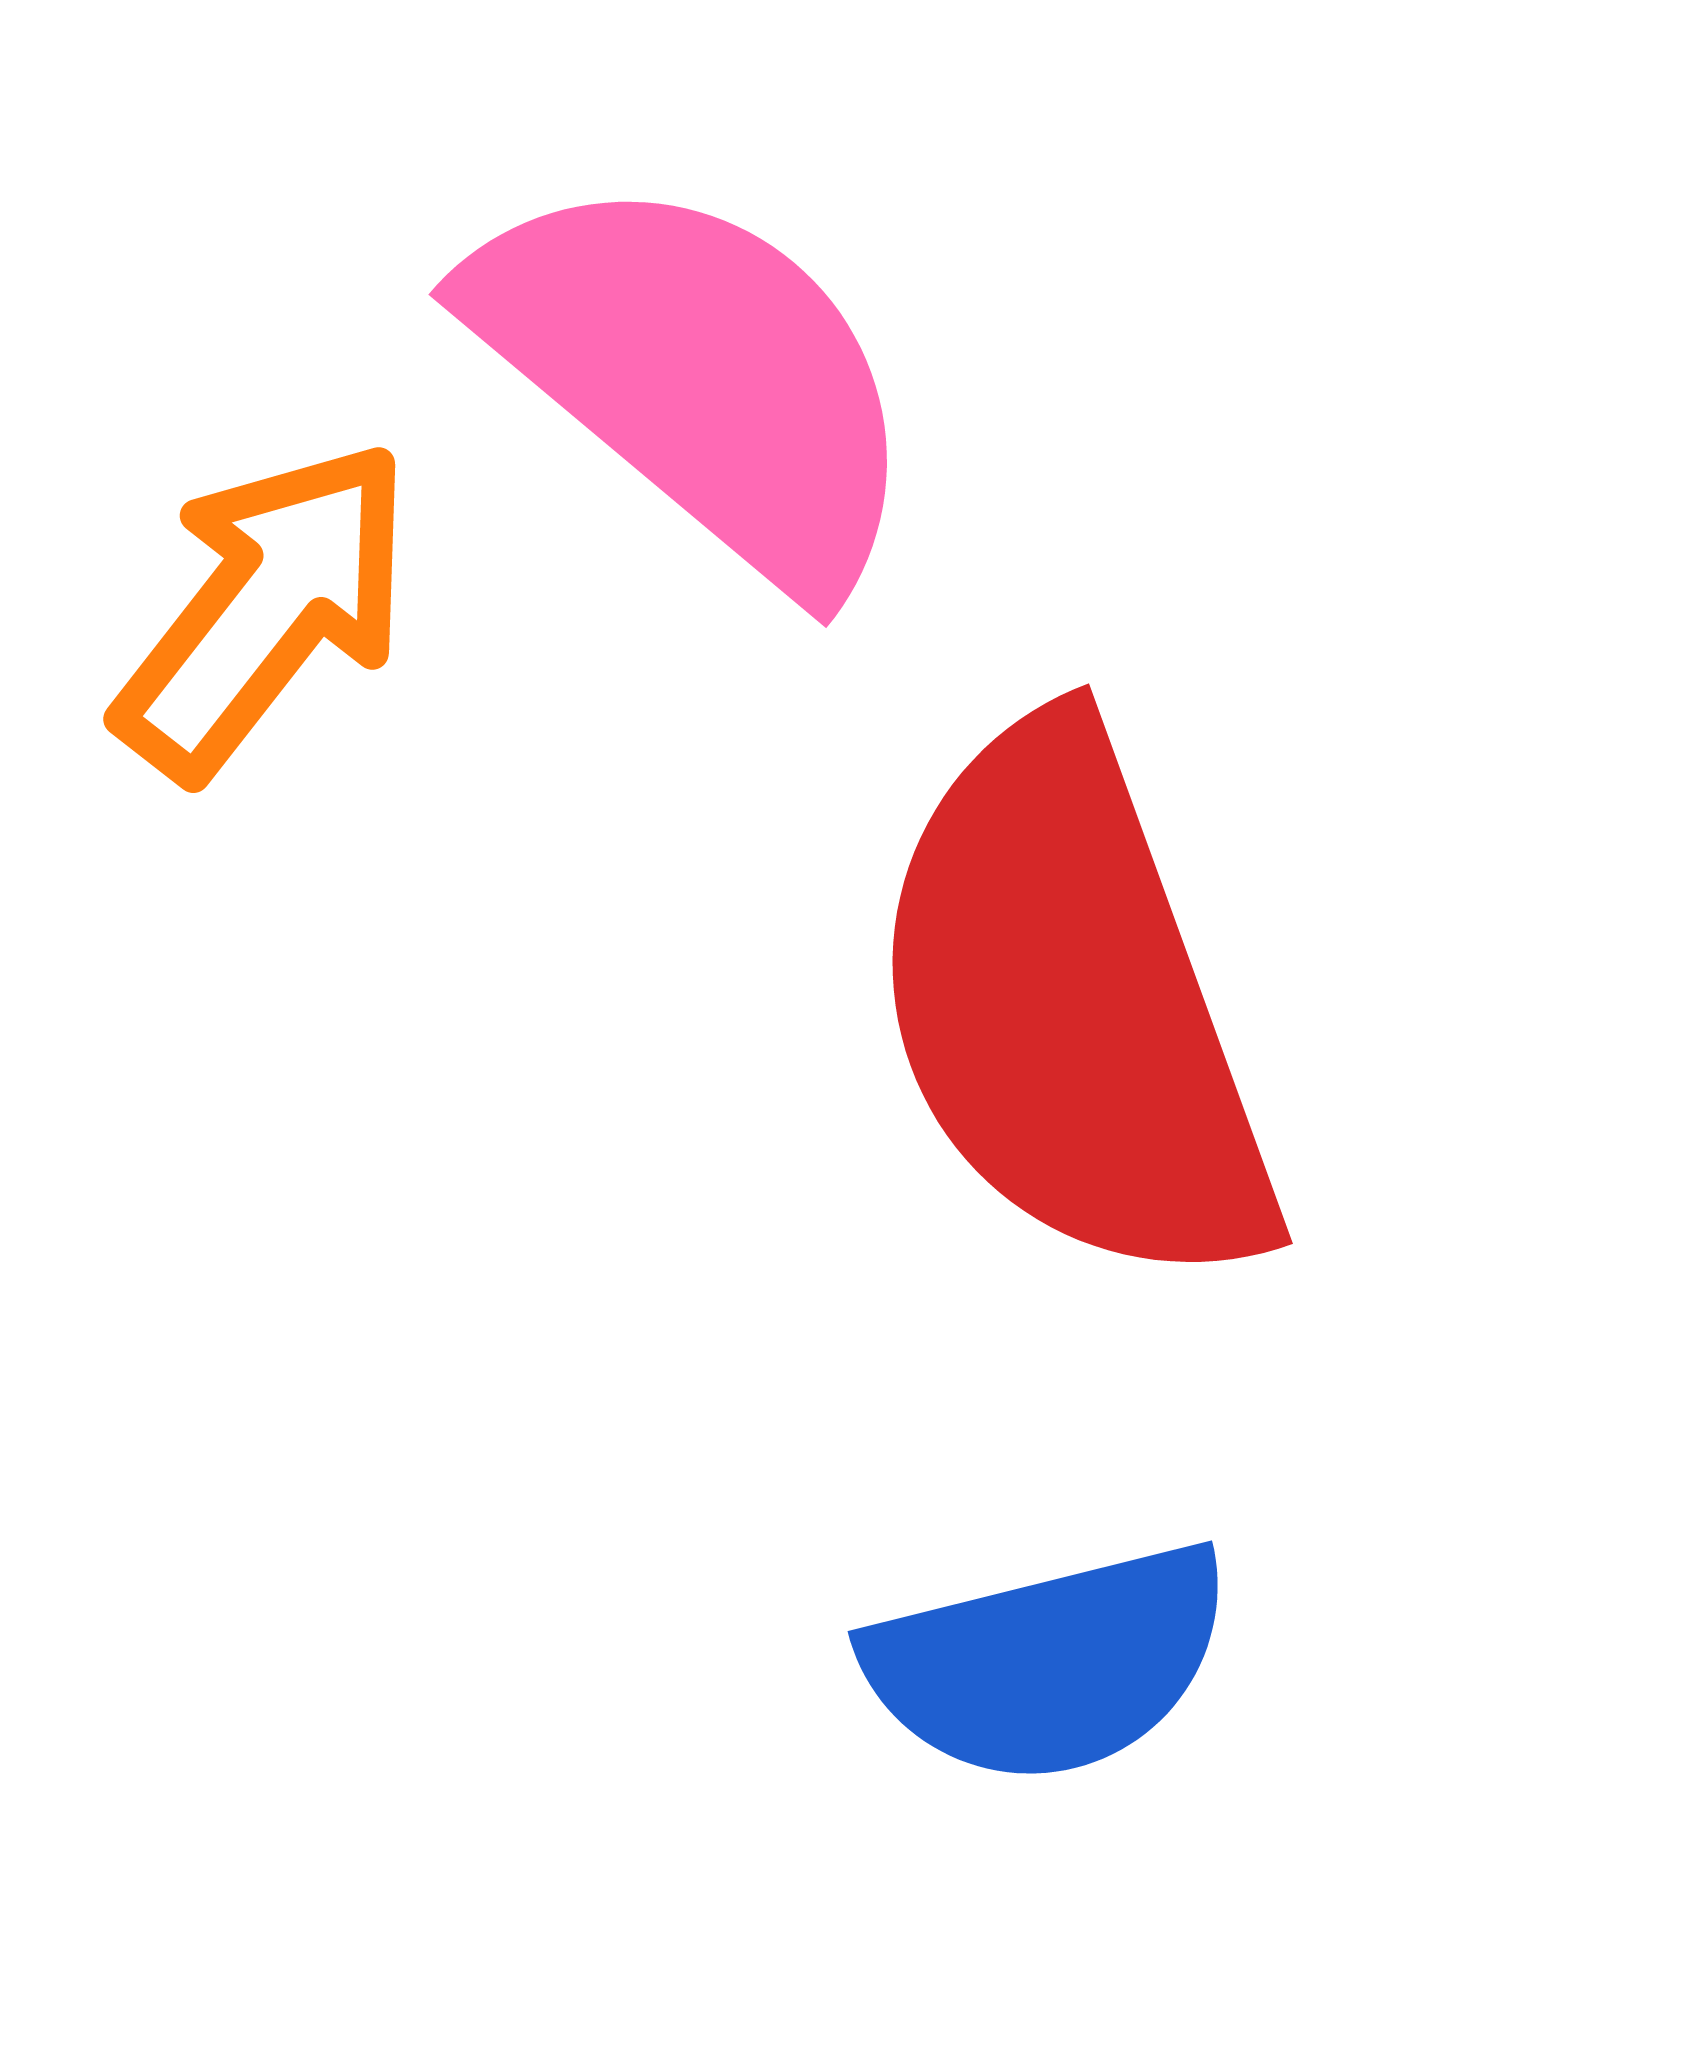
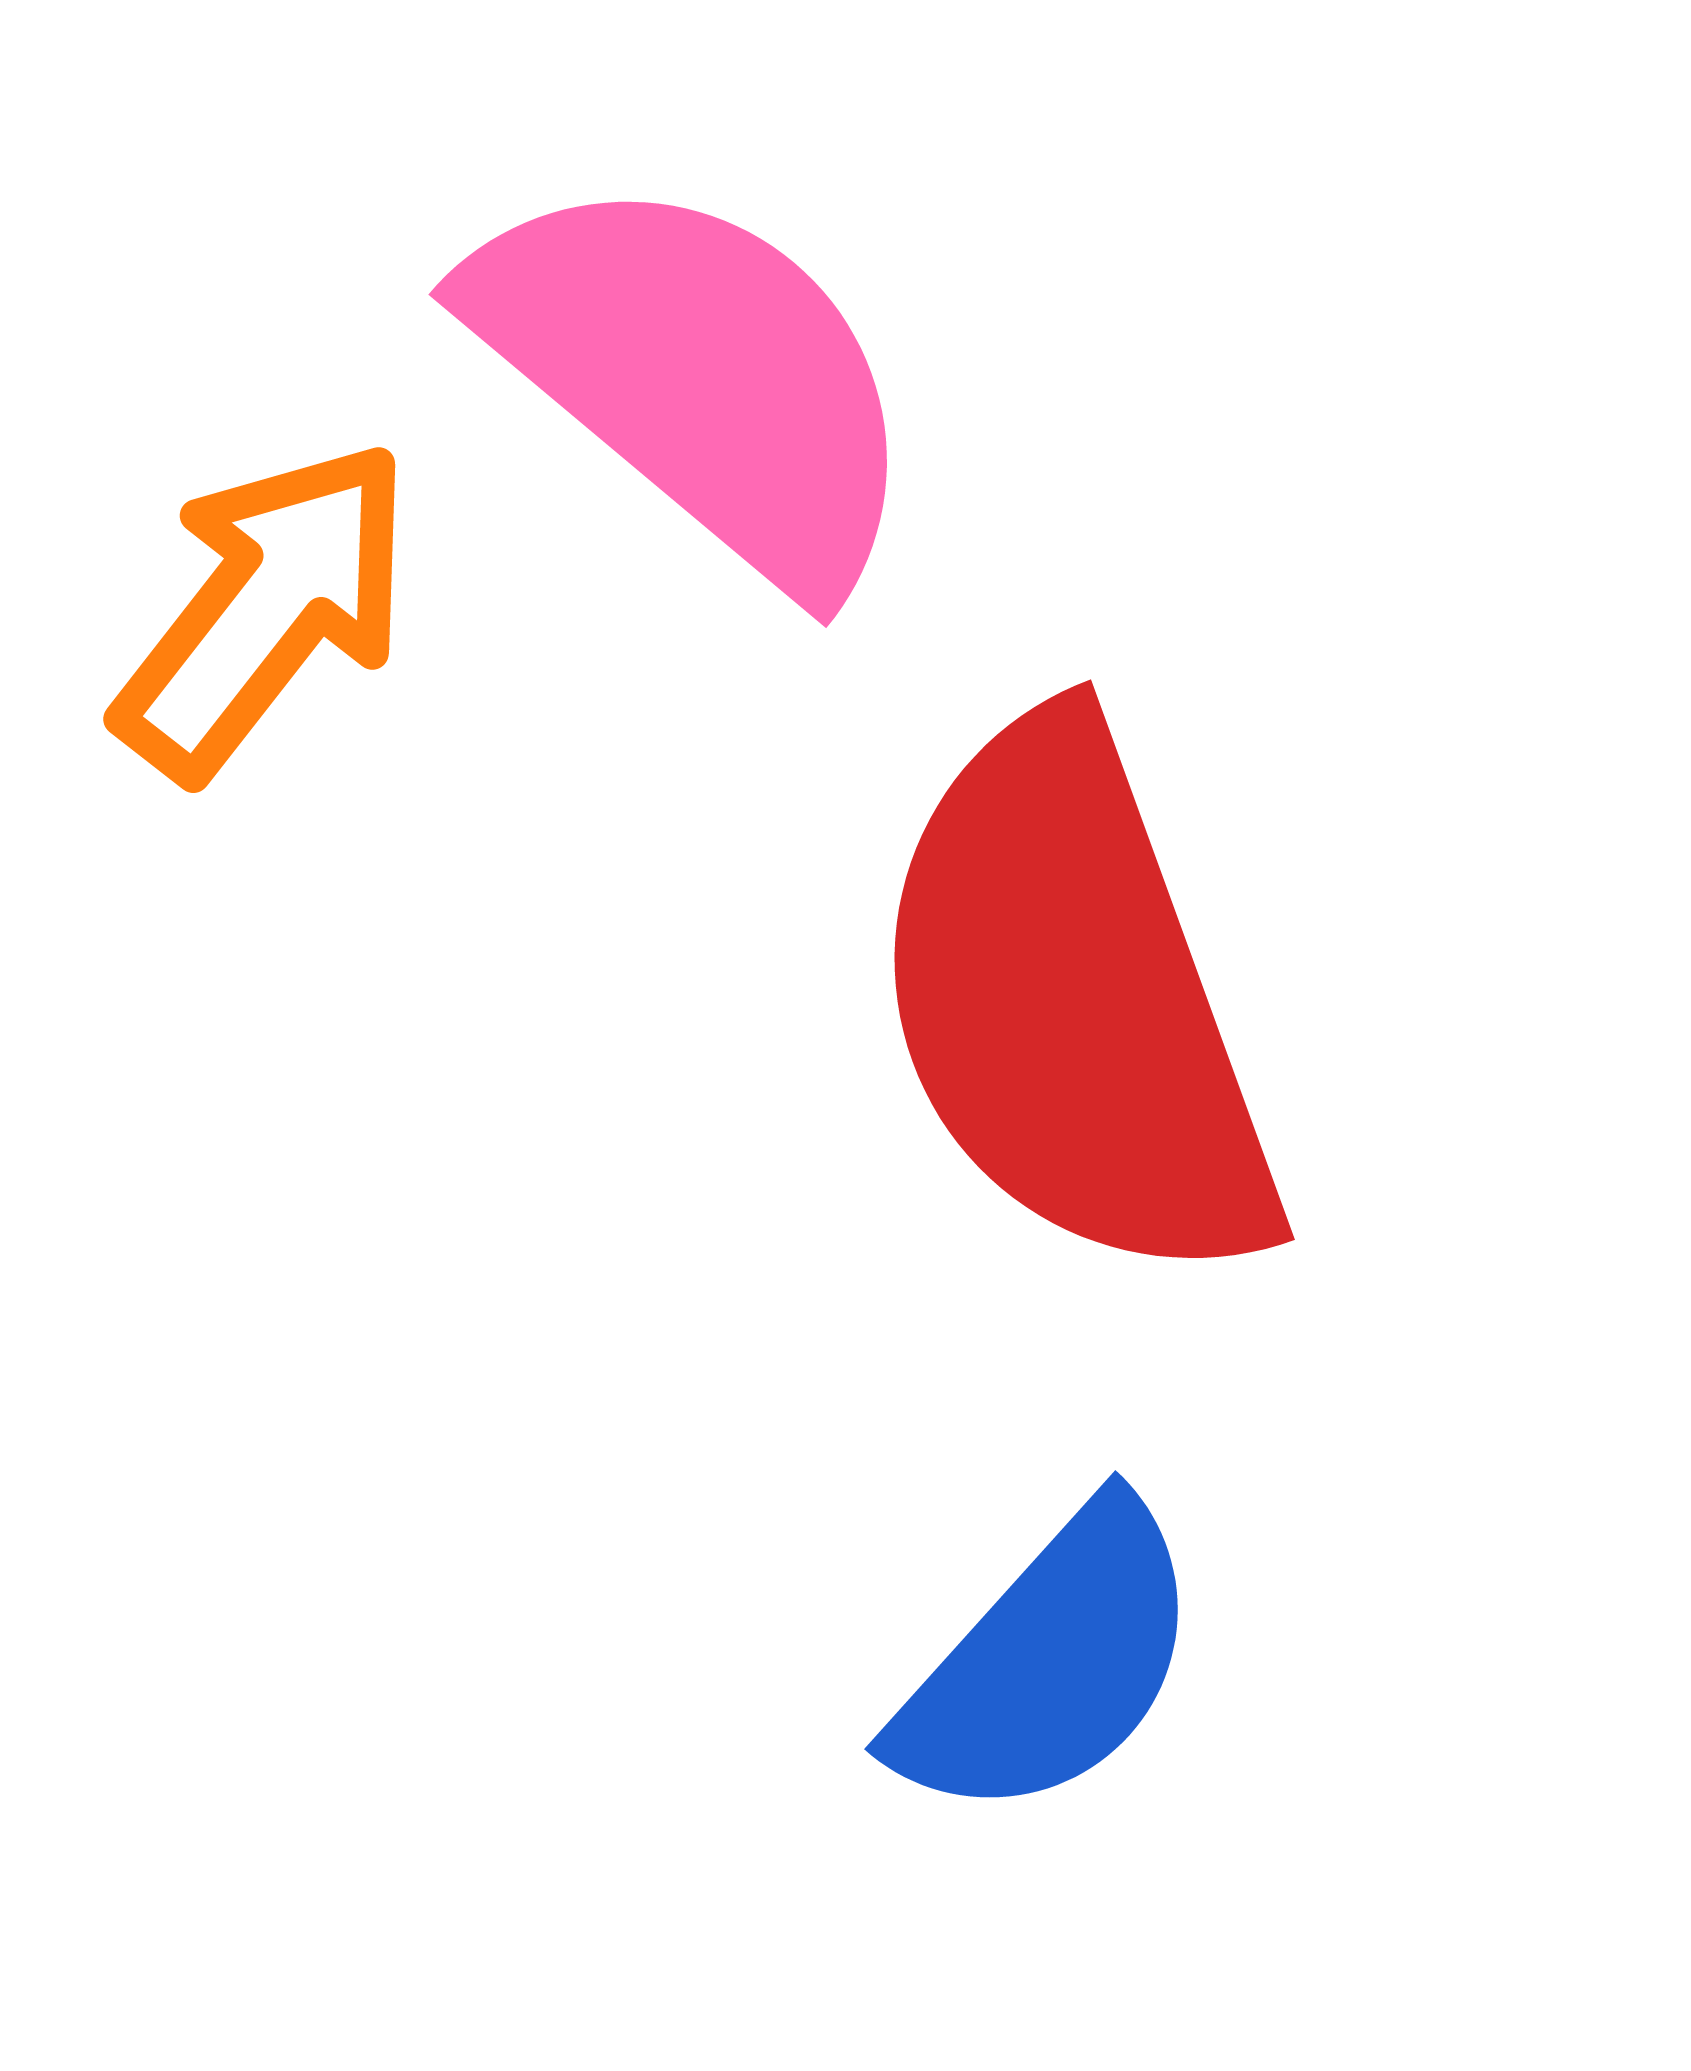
red semicircle: moved 2 px right, 4 px up
blue semicircle: rotated 34 degrees counterclockwise
